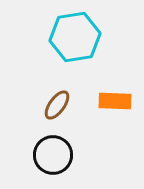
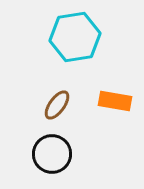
orange rectangle: rotated 8 degrees clockwise
black circle: moved 1 px left, 1 px up
